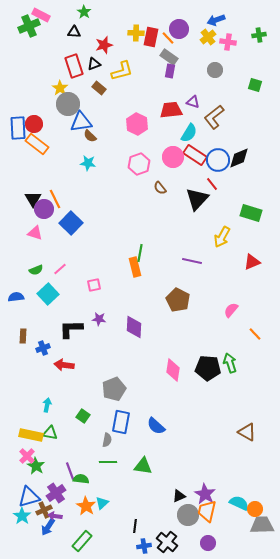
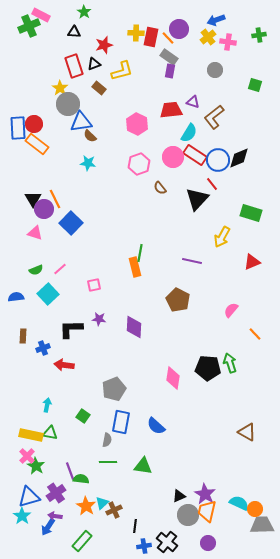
pink diamond at (173, 370): moved 8 px down
brown cross at (44, 510): moved 70 px right
